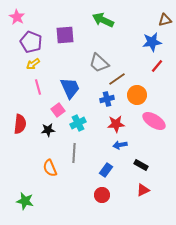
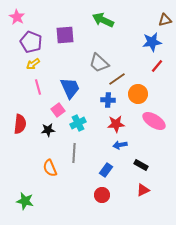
orange circle: moved 1 px right, 1 px up
blue cross: moved 1 px right, 1 px down; rotated 16 degrees clockwise
